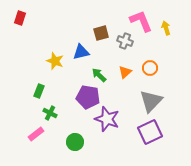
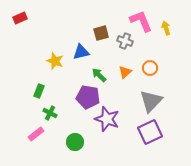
red rectangle: rotated 48 degrees clockwise
